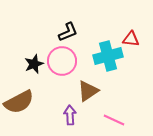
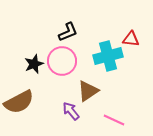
purple arrow: moved 1 px right, 4 px up; rotated 36 degrees counterclockwise
